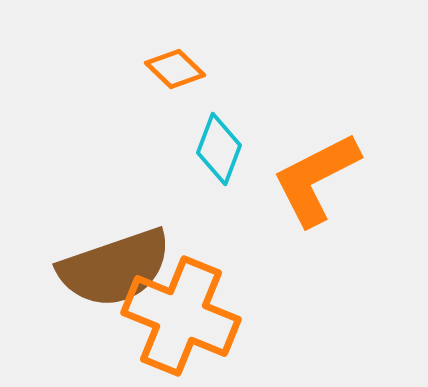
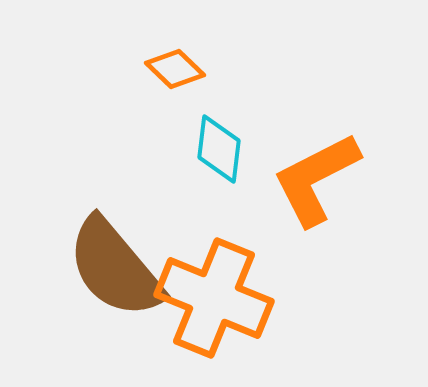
cyan diamond: rotated 14 degrees counterclockwise
brown semicircle: rotated 69 degrees clockwise
orange cross: moved 33 px right, 18 px up
